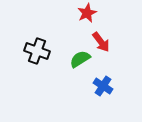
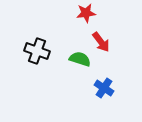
red star: moved 1 px left; rotated 18 degrees clockwise
green semicircle: rotated 50 degrees clockwise
blue cross: moved 1 px right, 2 px down
